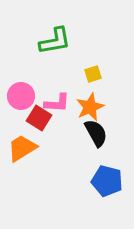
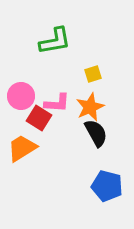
blue pentagon: moved 5 px down
